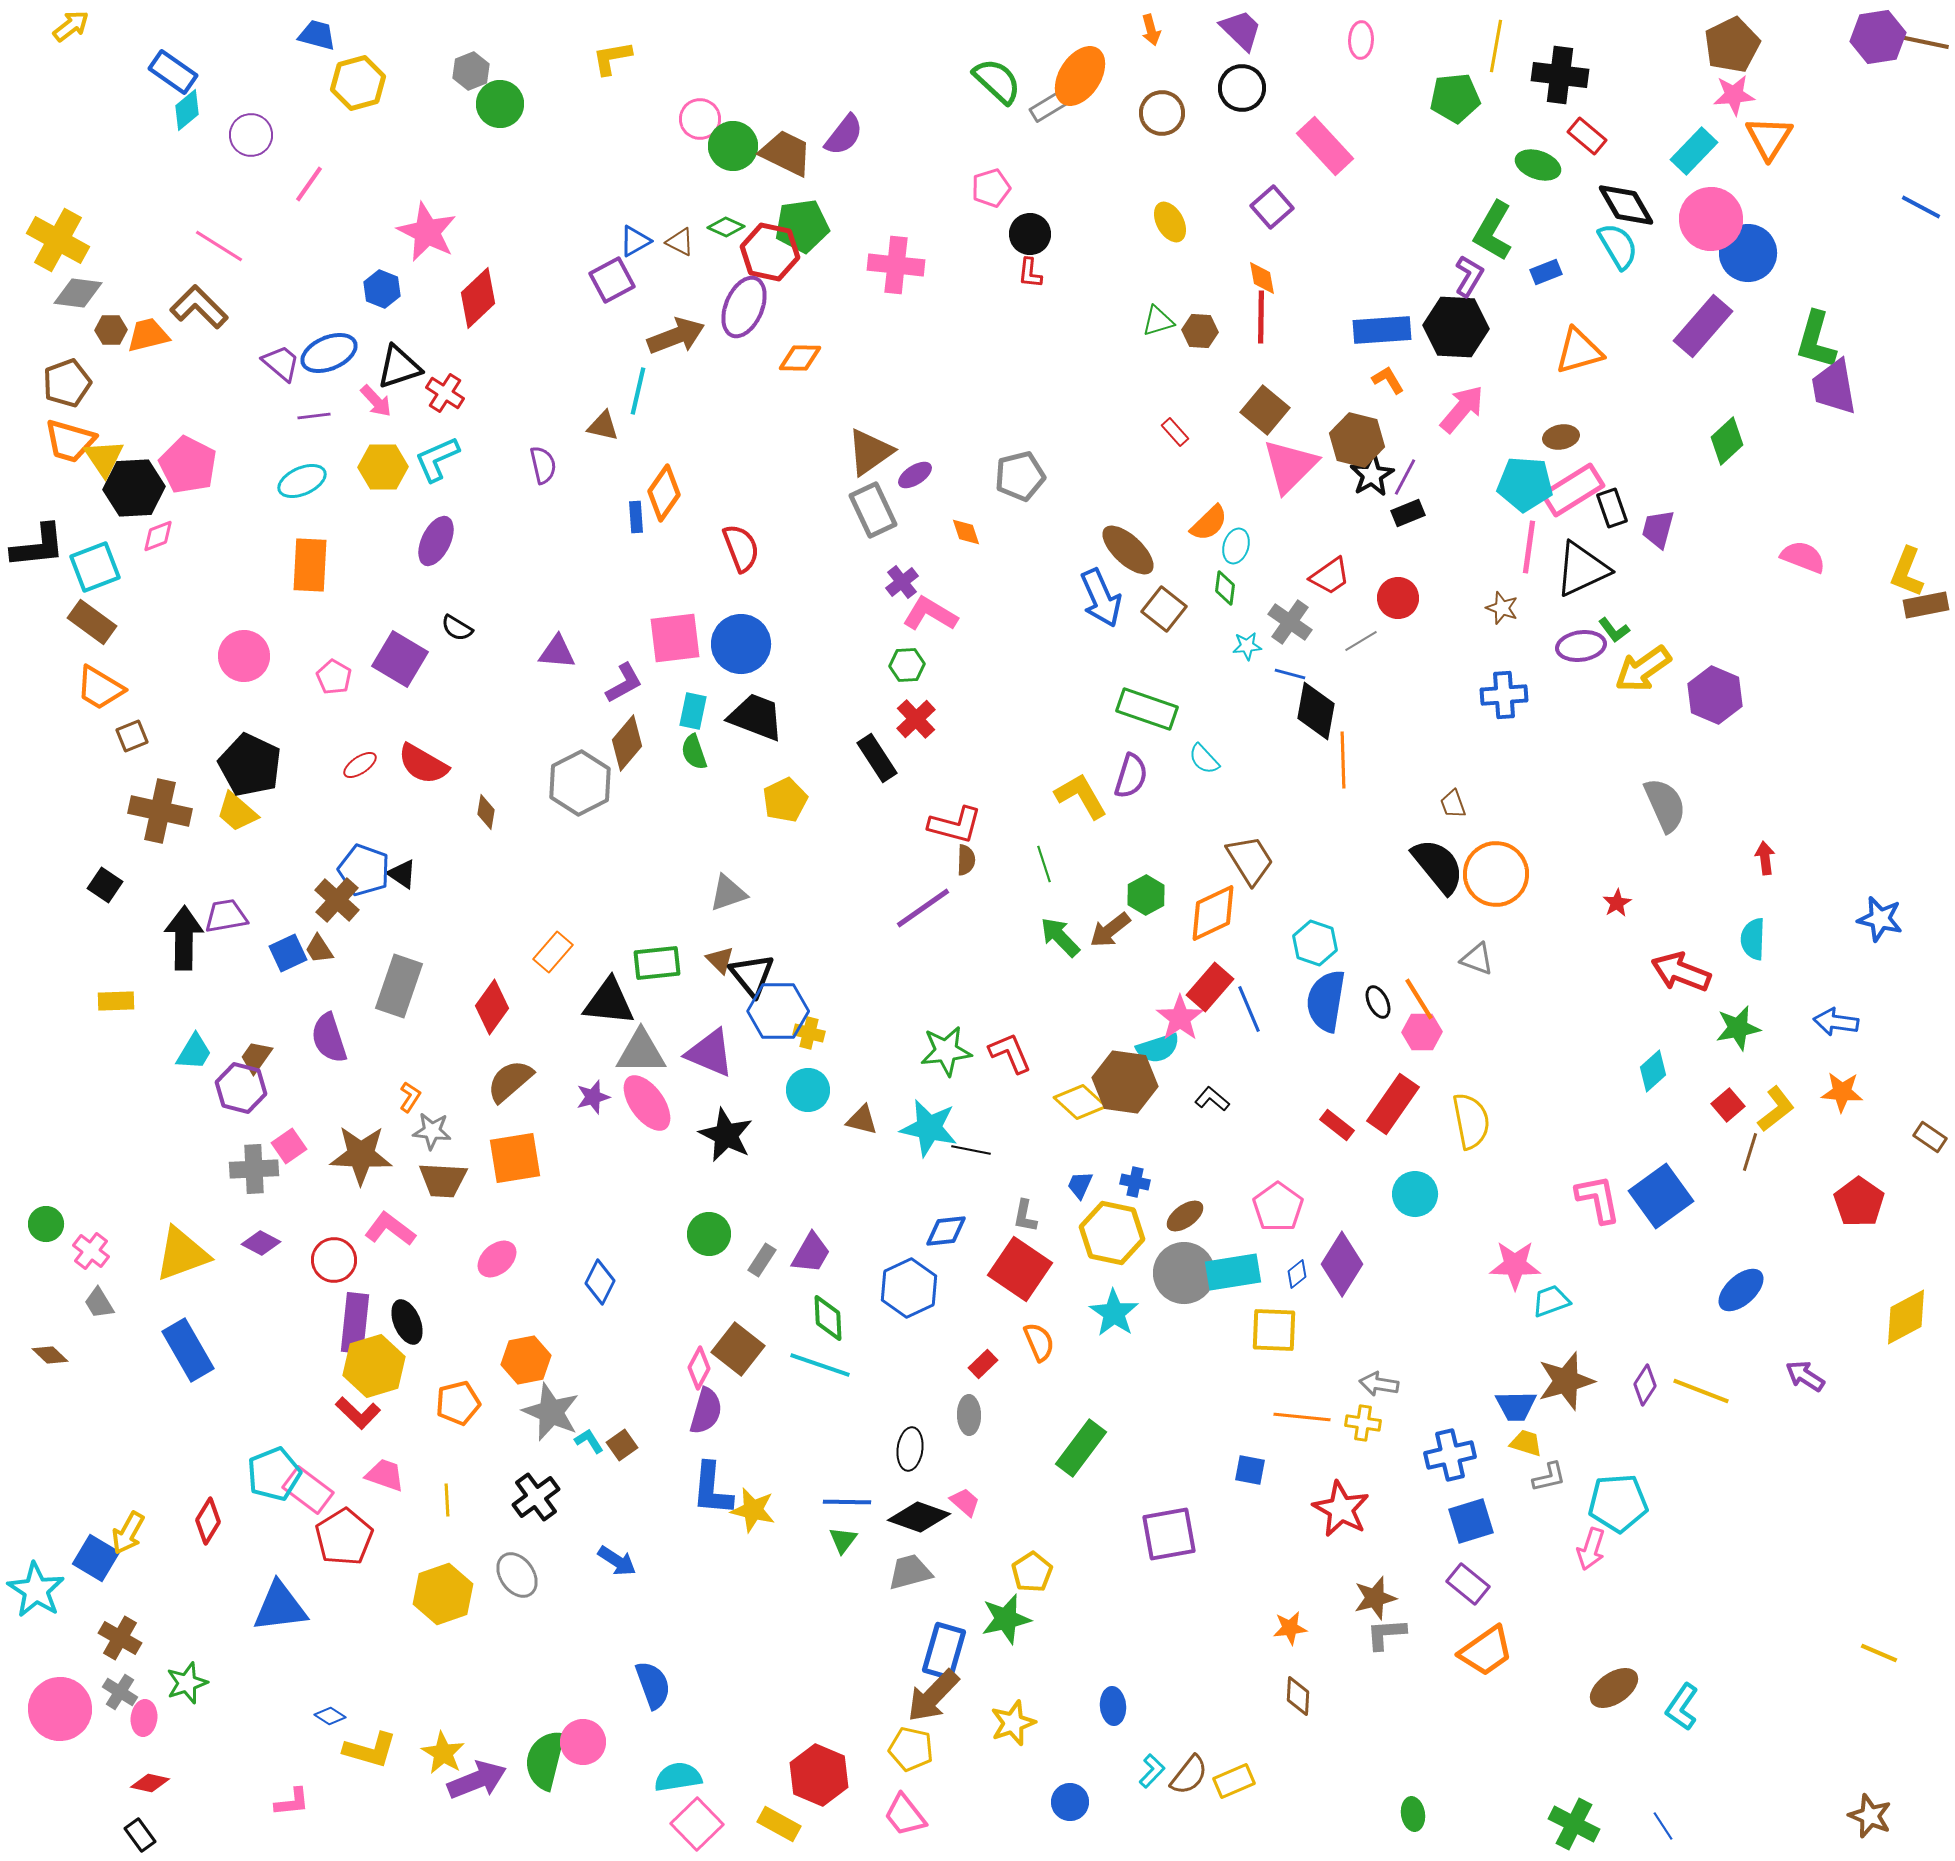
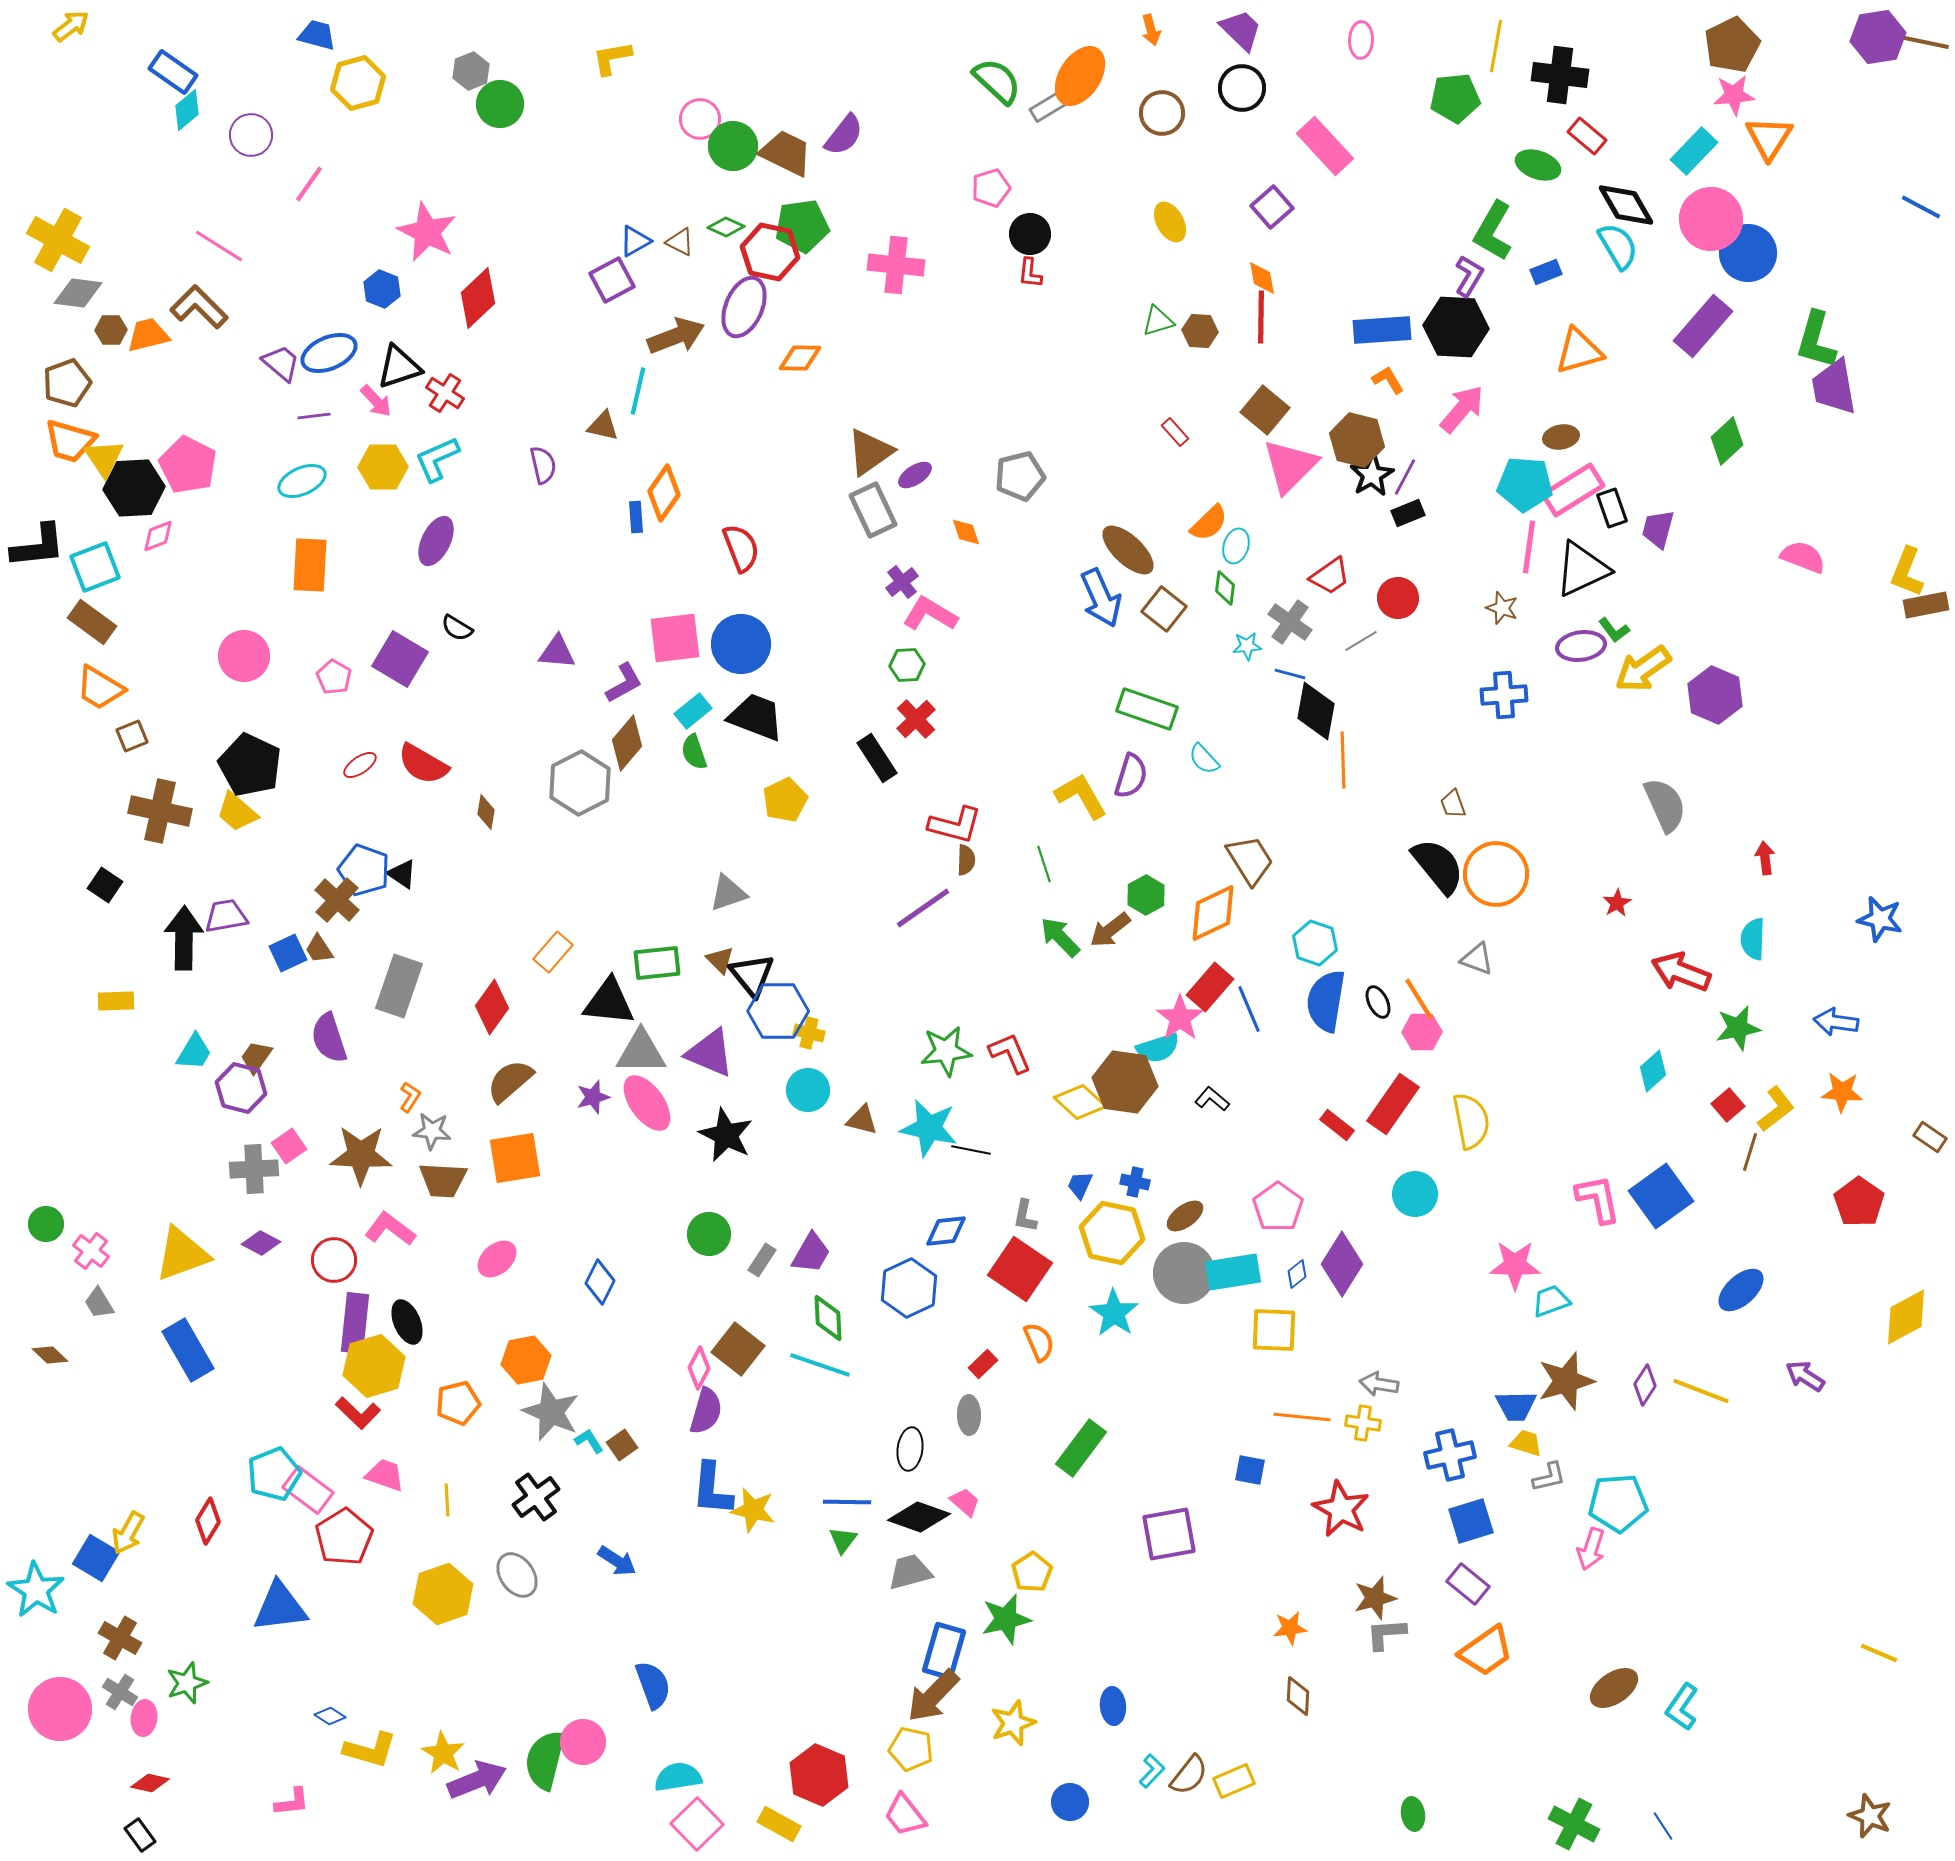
cyan rectangle at (693, 711): rotated 39 degrees clockwise
